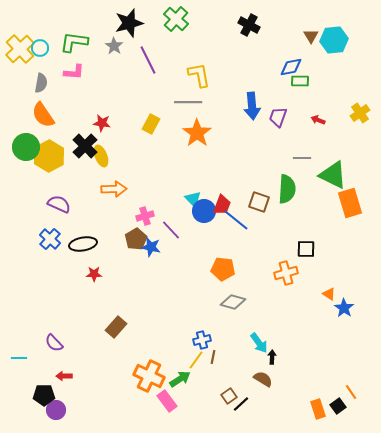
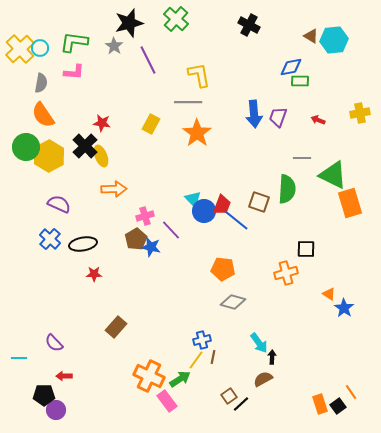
brown triangle at (311, 36): rotated 28 degrees counterclockwise
blue arrow at (252, 106): moved 2 px right, 8 px down
yellow cross at (360, 113): rotated 24 degrees clockwise
brown semicircle at (263, 379): rotated 60 degrees counterclockwise
orange rectangle at (318, 409): moved 2 px right, 5 px up
